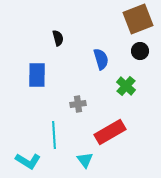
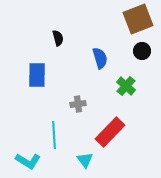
black circle: moved 2 px right
blue semicircle: moved 1 px left, 1 px up
red rectangle: rotated 16 degrees counterclockwise
